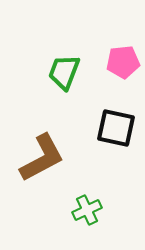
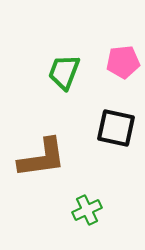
brown L-shape: rotated 20 degrees clockwise
